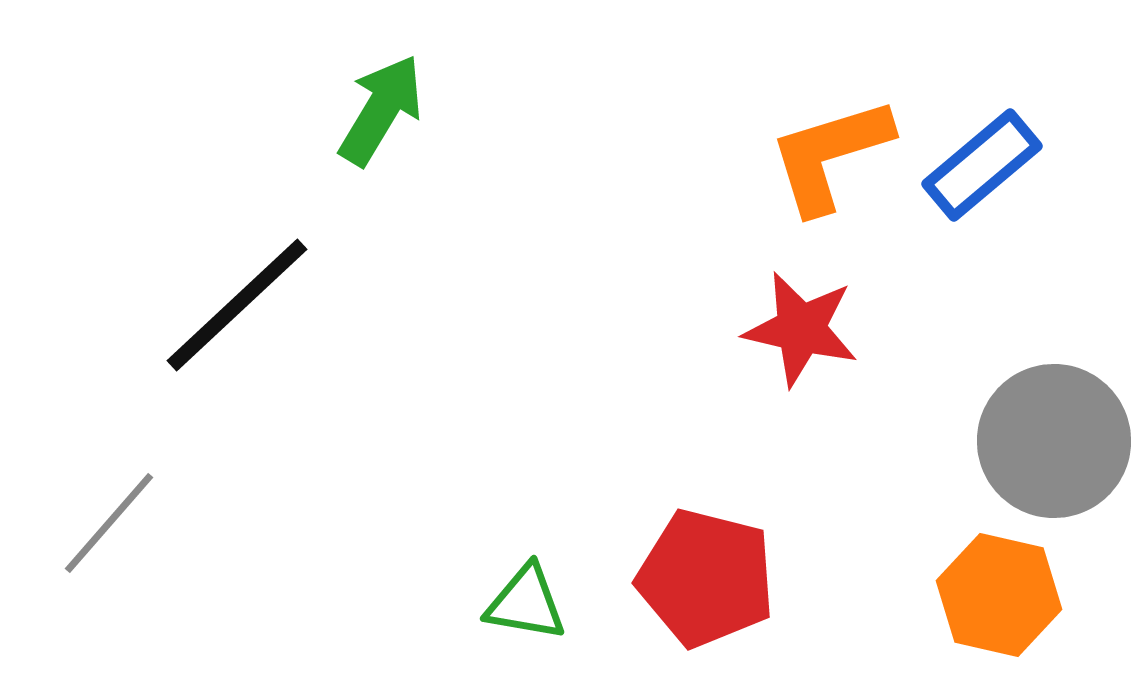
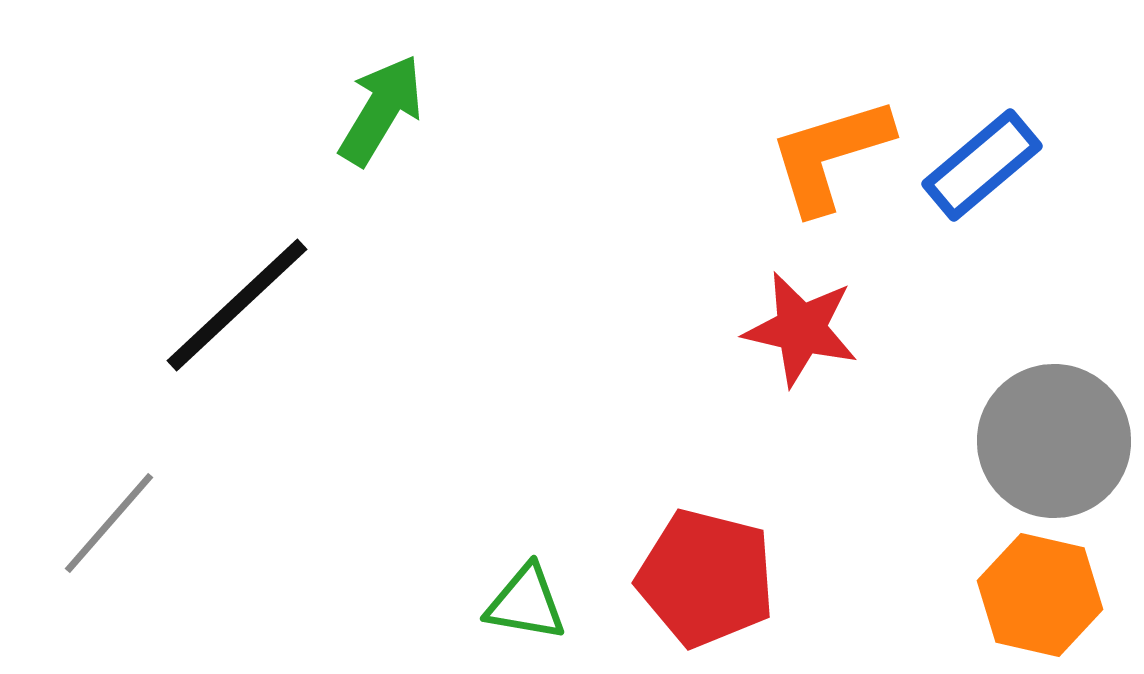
orange hexagon: moved 41 px right
